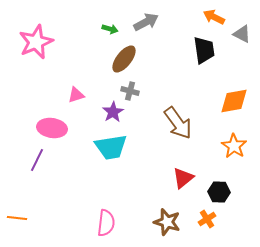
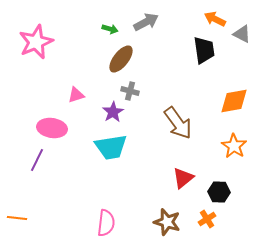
orange arrow: moved 1 px right, 2 px down
brown ellipse: moved 3 px left
